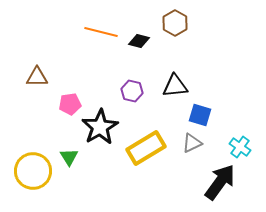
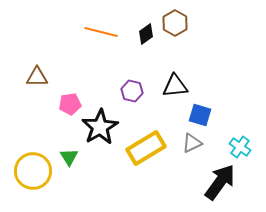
black diamond: moved 7 px right, 7 px up; rotated 50 degrees counterclockwise
